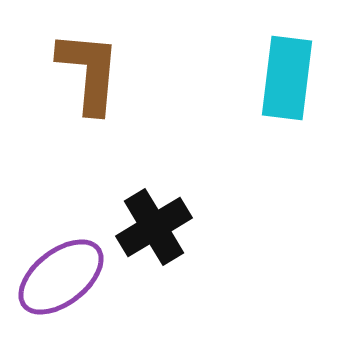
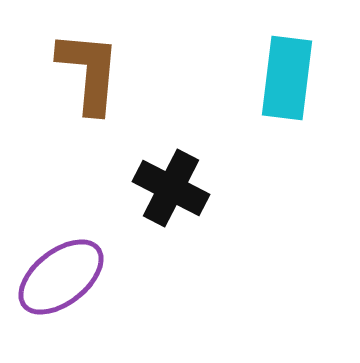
black cross: moved 17 px right, 39 px up; rotated 32 degrees counterclockwise
